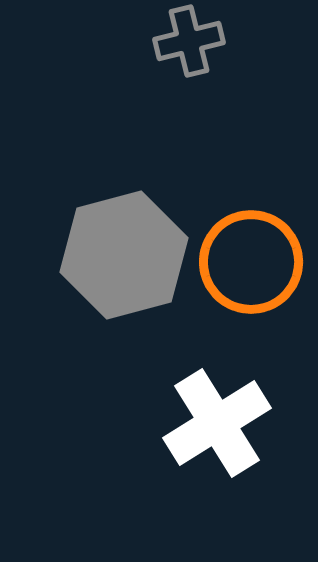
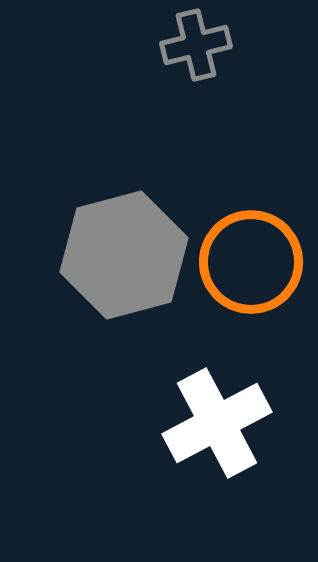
gray cross: moved 7 px right, 4 px down
white cross: rotated 4 degrees clockwise
